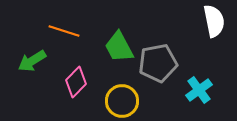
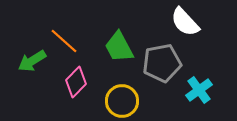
white semicircle: moved 29 px left, 1 px down; rotated 148 degrees clockwise
orange line: moved 10 px down; rotated 24 degrees clockwise
gray pentagon: moved 4 px right
